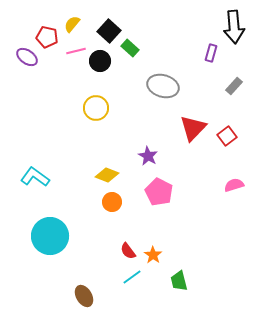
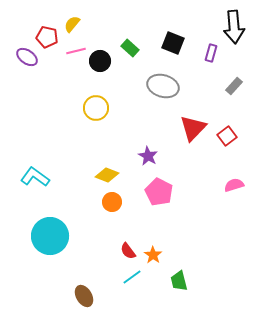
black square: moved 64 px right, 12 px down; rotated 20 degrees counterclockwise
